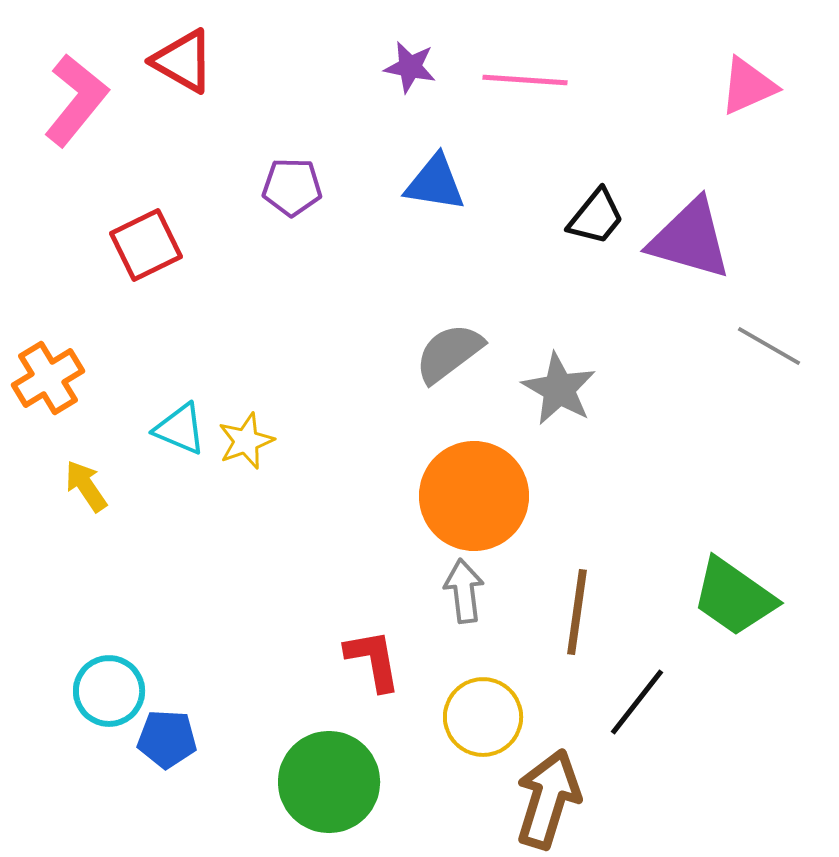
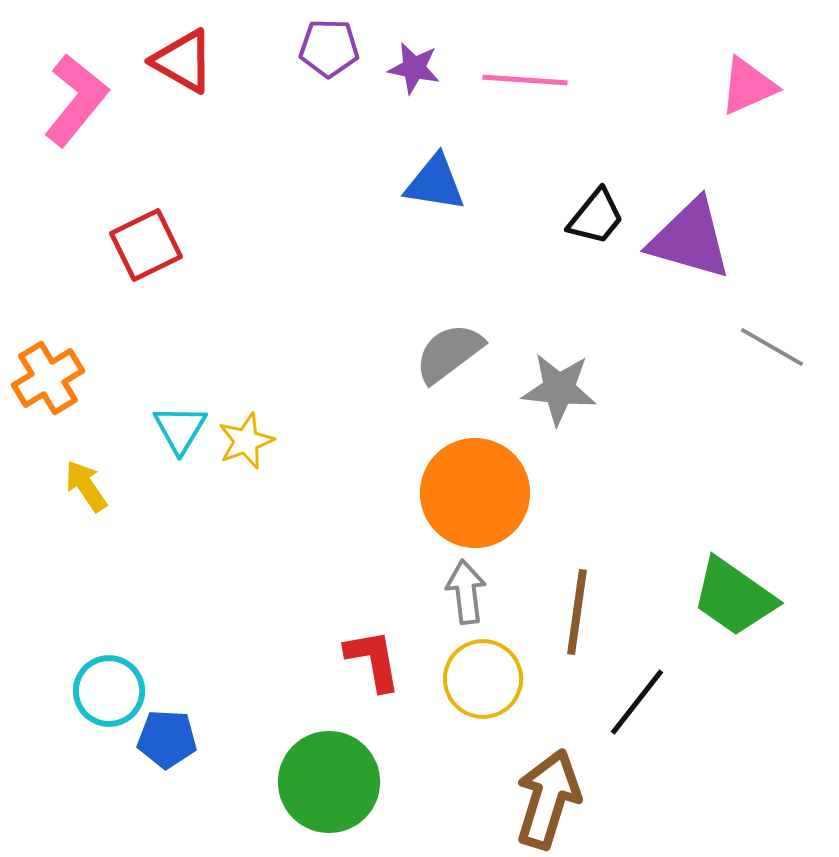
purple star: moved 4 px right, 1 px down
purple pentagon: moved 37 px right, 139 px up
gray line: moved 3 px right, 1 px down
gray star: rotated 24 degrees counterclockwise
cyan triangle: rotated 38 degrees clockwise
orange circle: moved 1 px right, 3 px up
gray arrow: moved 2 px right, 1 px down
yellow circle: moved 38 px up
